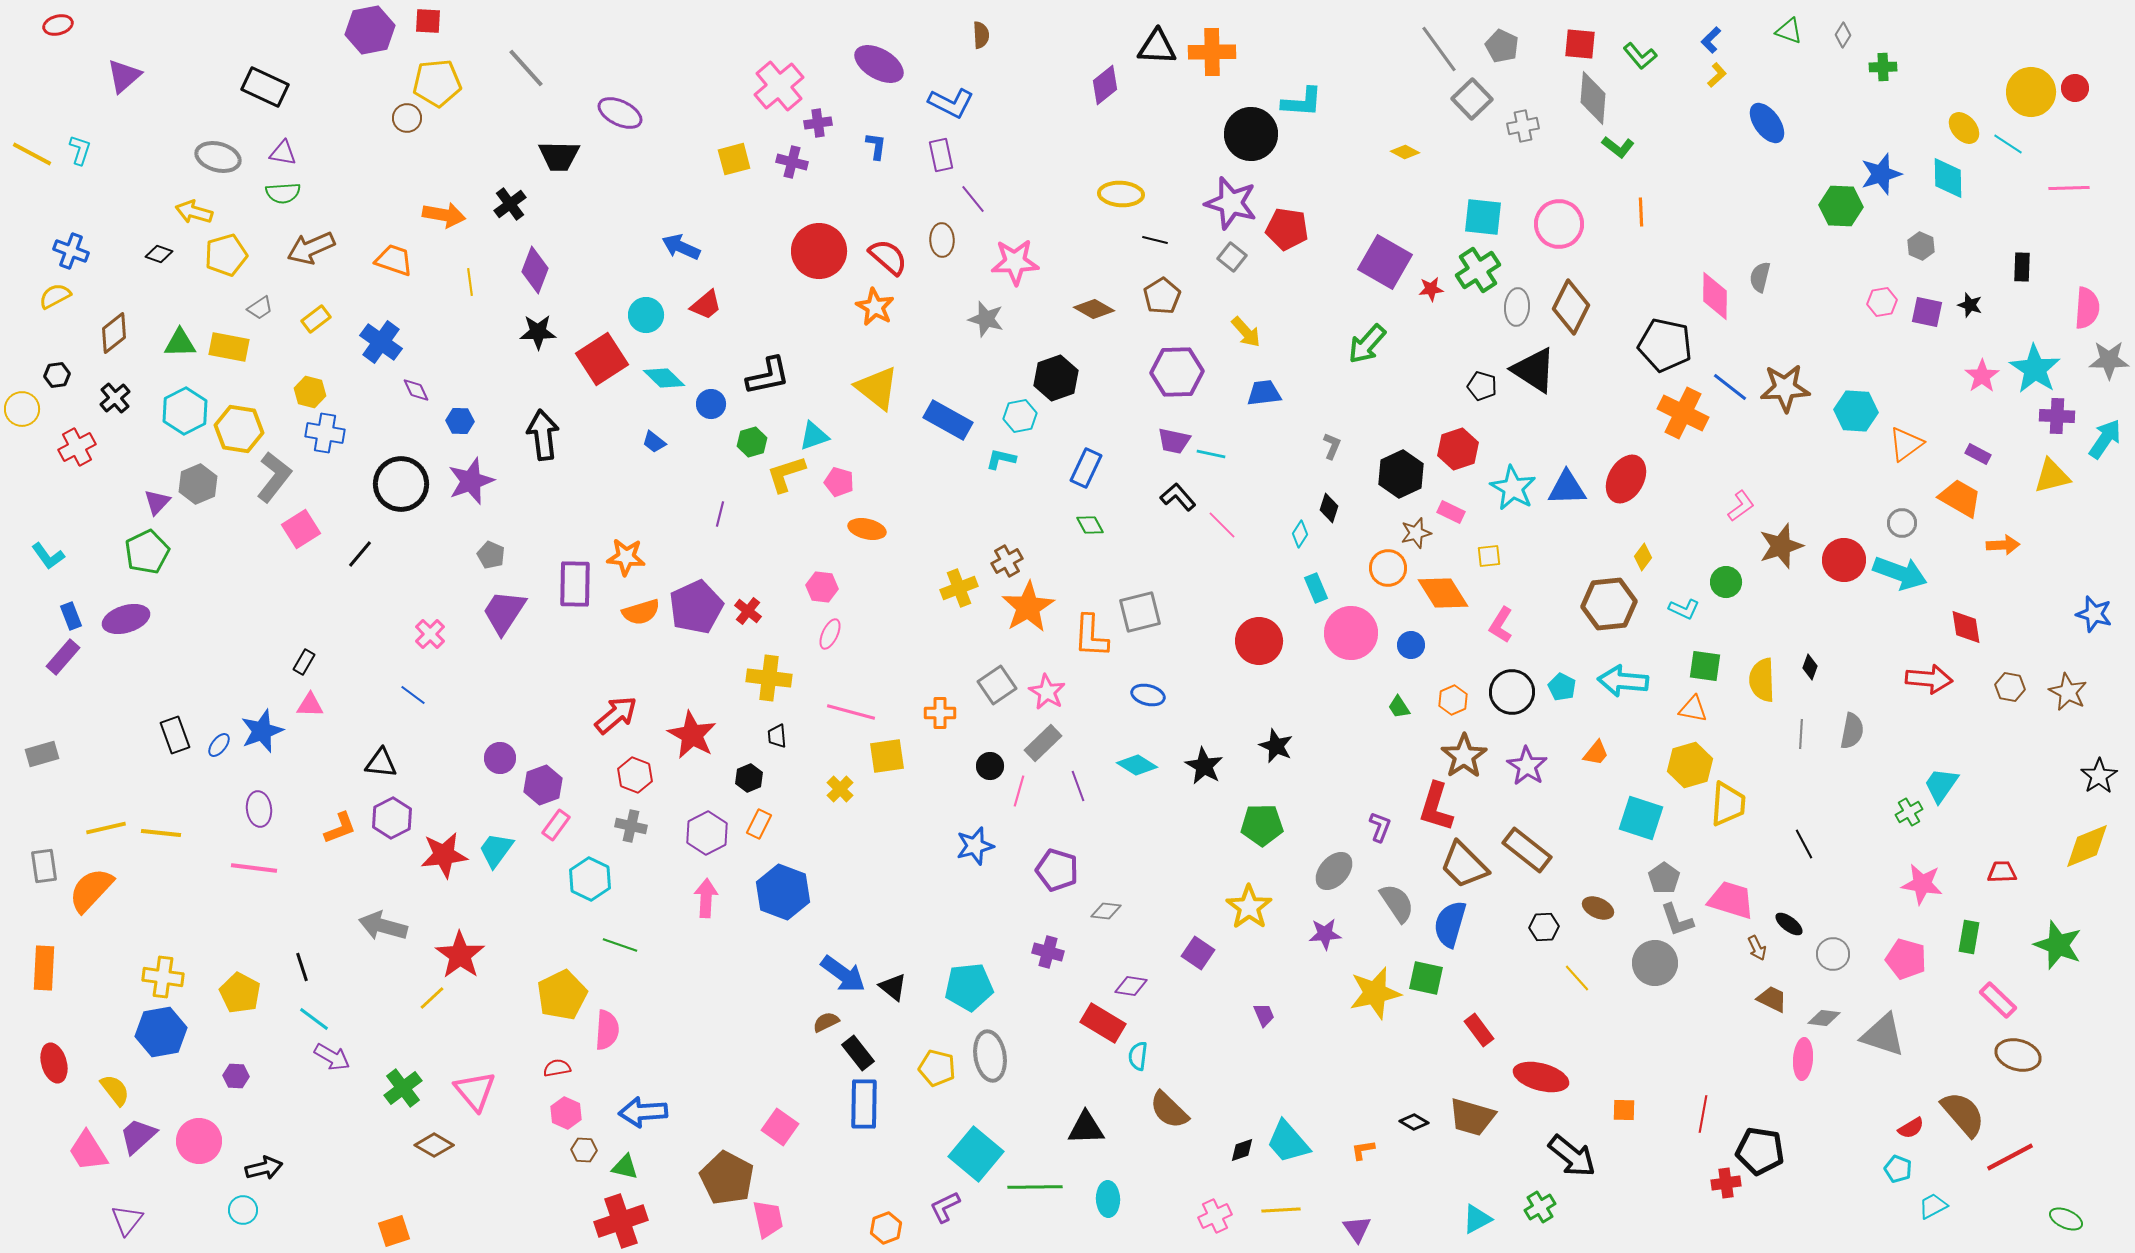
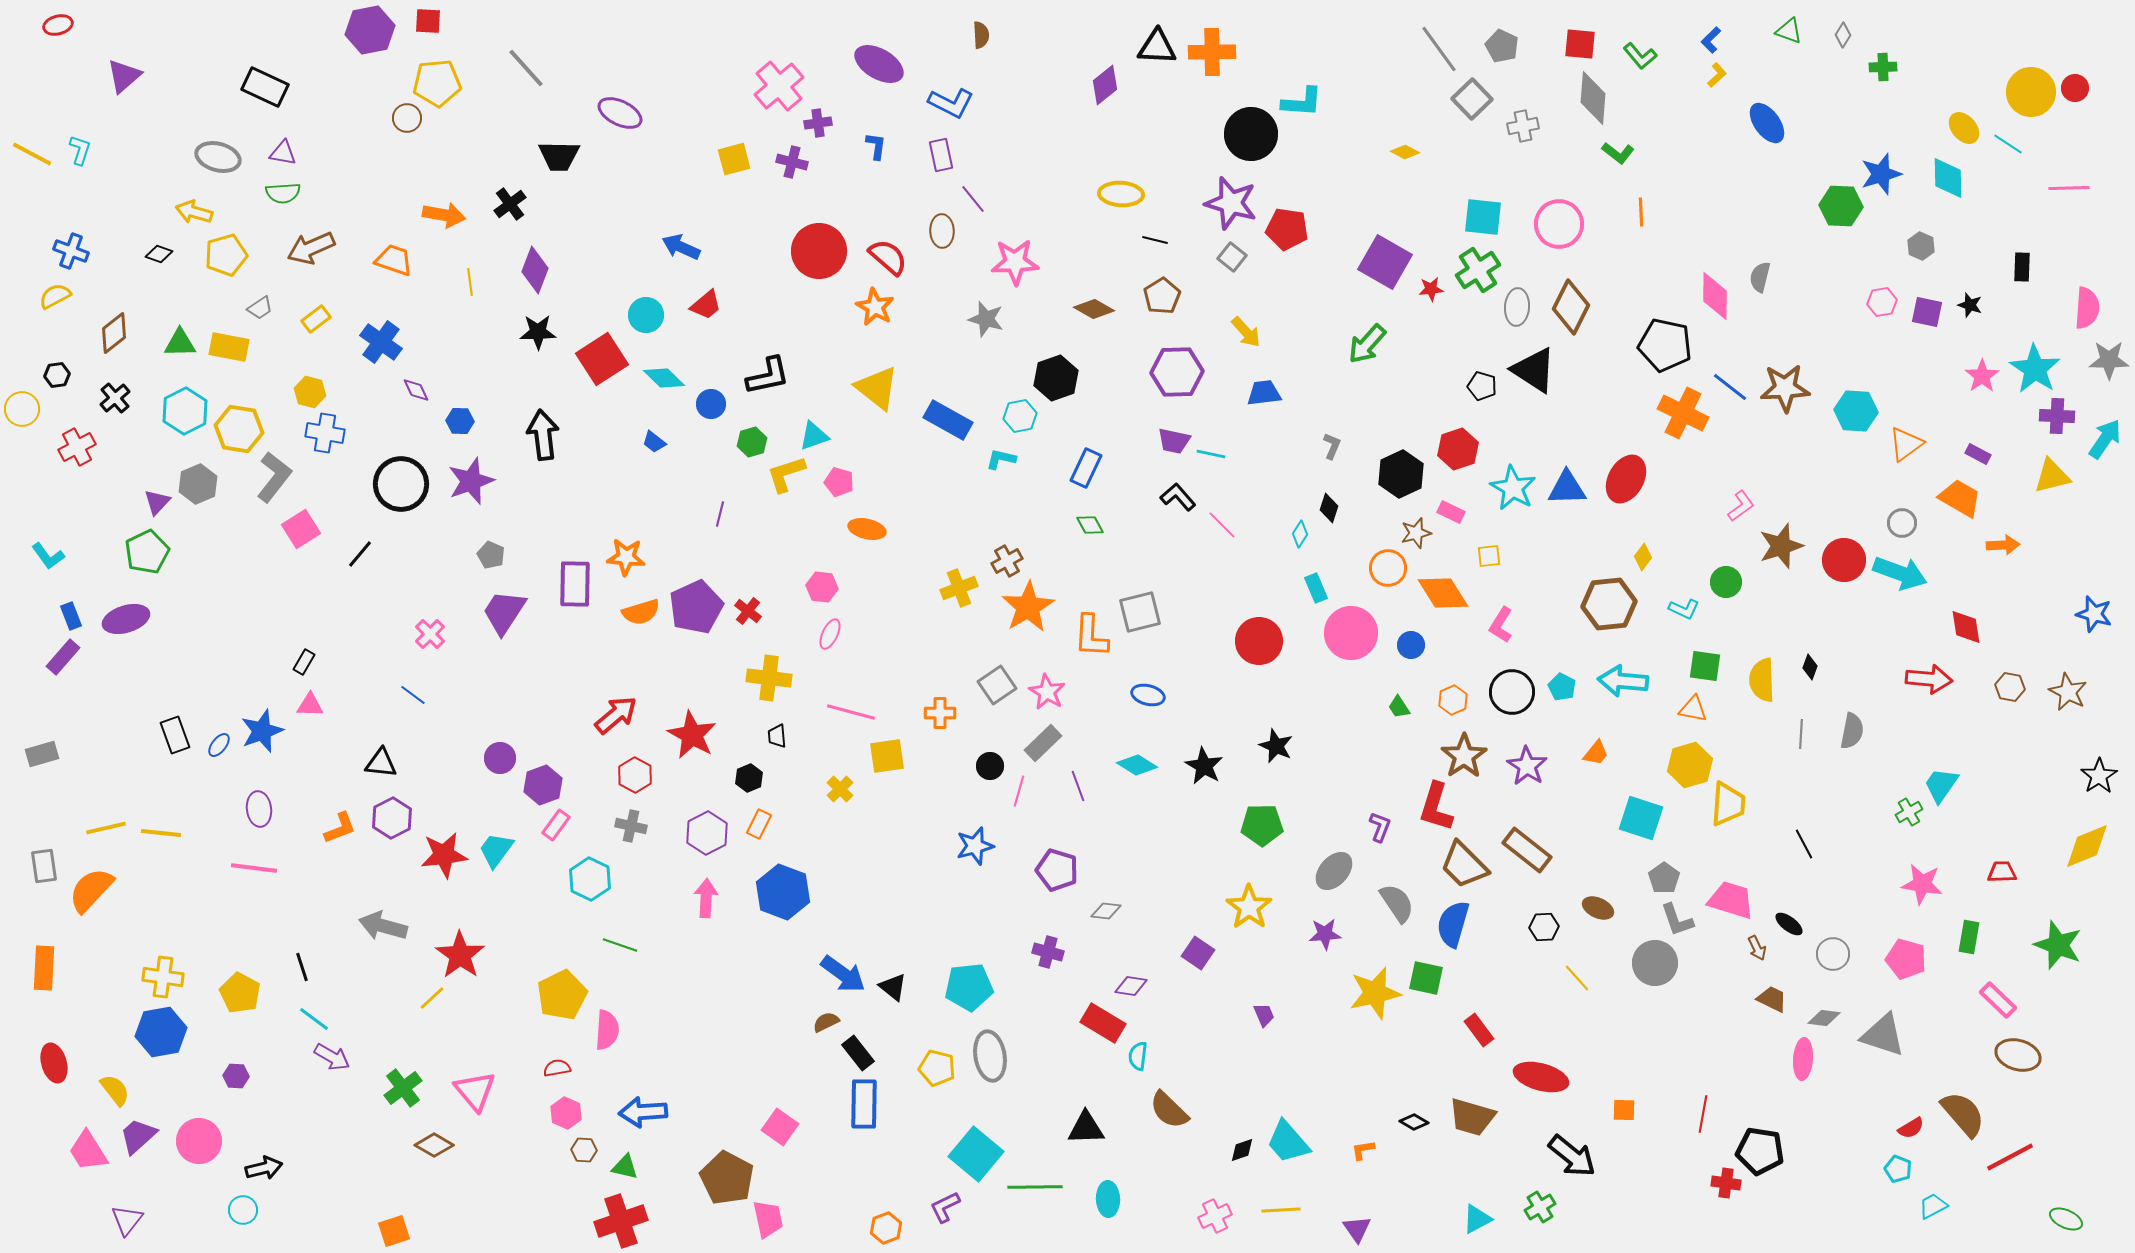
green L-shape at (1618, 147): moved 6 px down
brown ellipse at (942, 240): moved 9 px up
red hexagon at (635, 775): rotated 8 degrees clockwise
blue semicircle at (1450, 924): moved 3 px right
red cross at (1726, 1183): rotated 16 degrees clockwise
